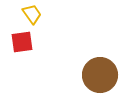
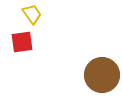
brown circle: moved 2 px right
